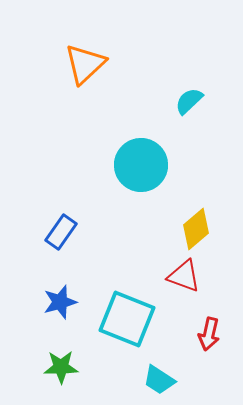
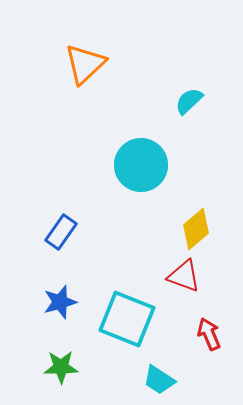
red arrow: rotated 144 degrees clockwise
